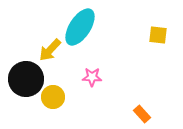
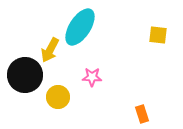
yellow arrow: rotated 15 degrees counterclockwise
black circle: moved 1 px left, 4 px up
yellow circle: moved 5 px right
orange rectangle: rotated 24 degrees clockwise
